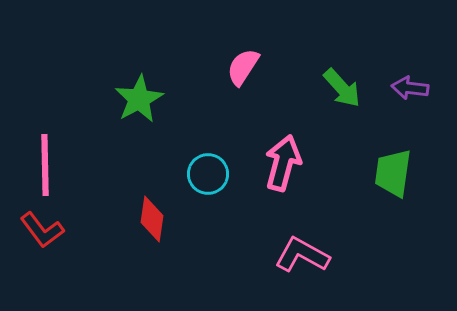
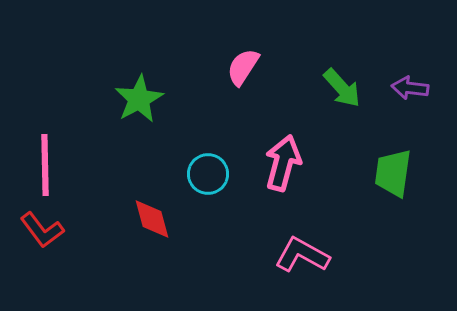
red diamond: rotated 24 degrees counterclockwise
